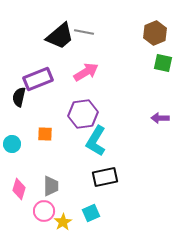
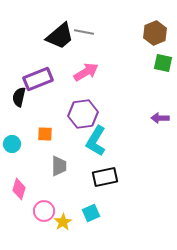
gray trapezoid: moved 8 px right, 20 px up
